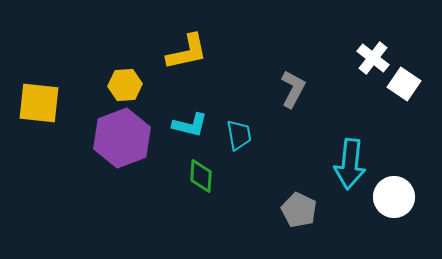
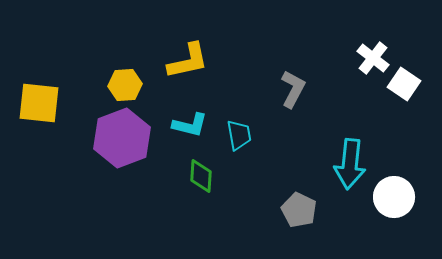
yellow L-shape: moved 1 px right, 9 px down
